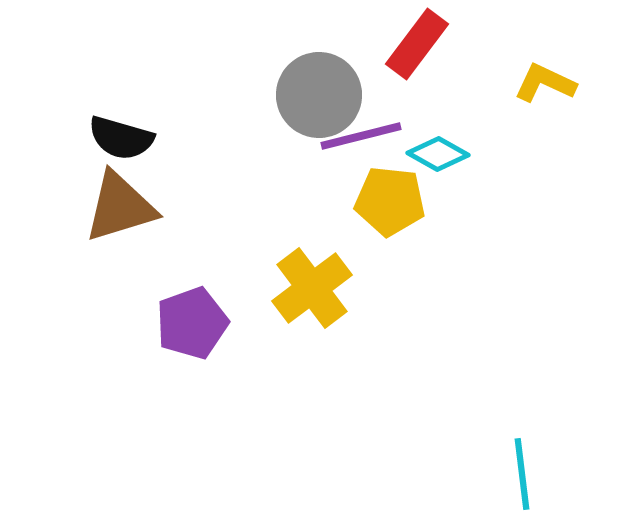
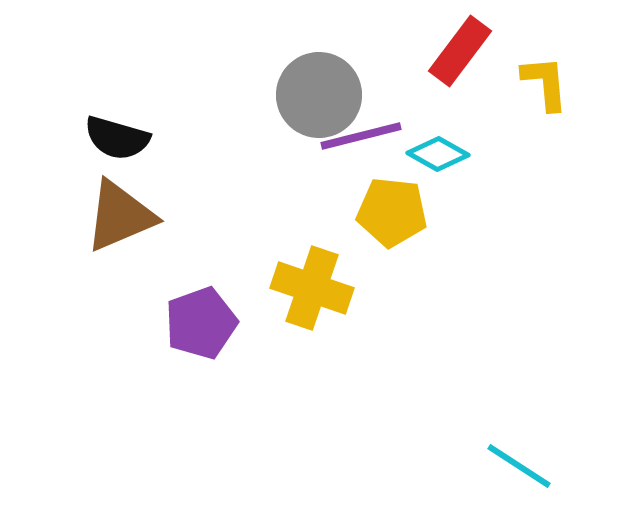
red rectangle: moved 43 px right, 7 px down
yellow L-shape: rotated 60 degrees clockwise
black semicircle: moved 4 px left
yellow pentagon: moved 2 px right, 11 px down
brown triangle: moved 9 px down; rotated 6 degrees counterclockwise
yellow cross: rotated 34 degrees counterclockwise
purple pentagon: moved 9 px right
cyan line: moved 3 px left, 8 px up; rotated 50 degrees counterclockwise
